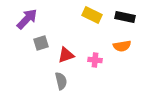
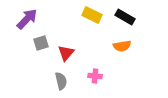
black rectangle: rotated 18 degrees clockwise
red triangle: moved 2 px up; rotated 30 degrees counterclockwise
pink cross: moved 16 px down
